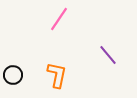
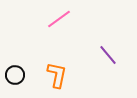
pink line: rotated 20 degrees clockwise
black circle: moved 2 px right
